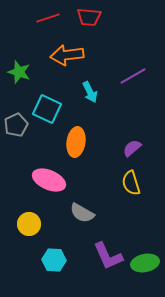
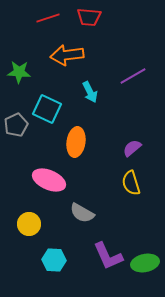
green star: rotated 15 degrees counterclockwise
